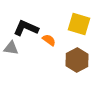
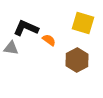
yellow square: moved 4 px right, 1 px up
